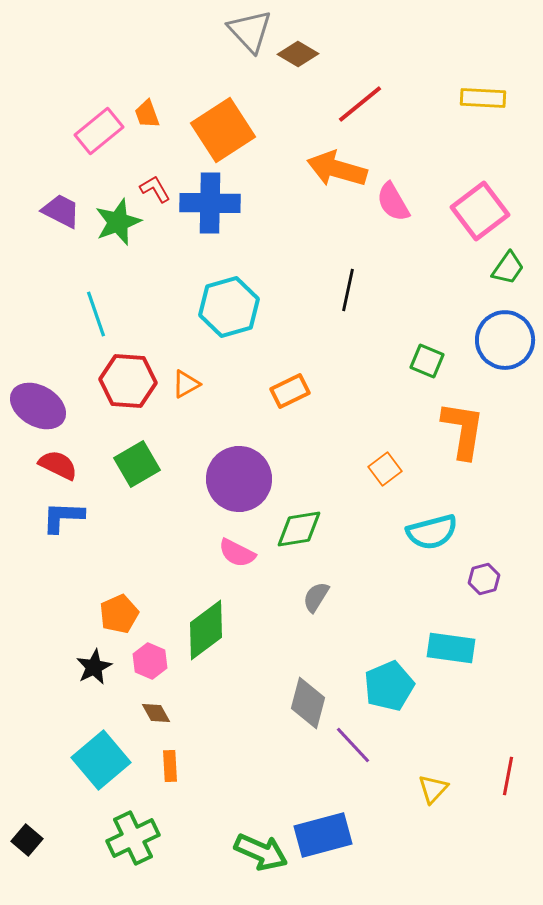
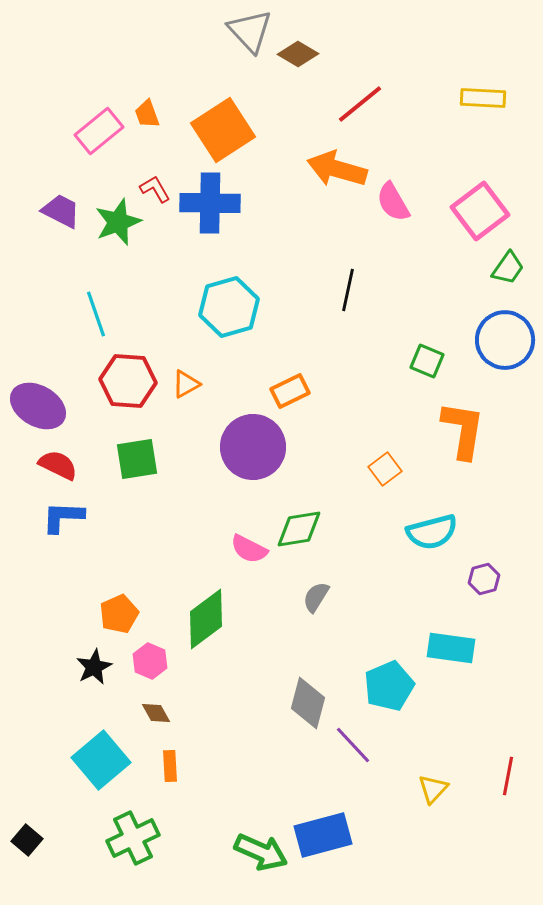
green square at (137, 464): moved 5 px up; rotated 21 degrees clockwise
purple circle at (239, 479): moved 14 px right, 32 px up
pink semicircle at (237, 553): moved 12 px right, 4 px up
green diamond at (206, 630): moved 11 px up
